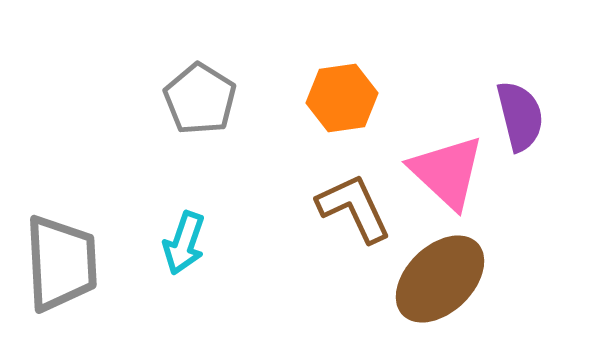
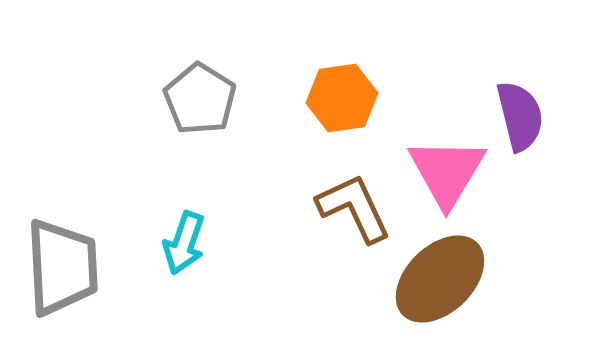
pink triangle: rotated 18 degrees clockwise
gray trapezoid: moved 1 px right, 4 px down
